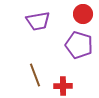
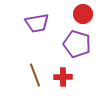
purple trapezoid: moved 1 px left, 2 px down
purple pentagon: moved 2 px left, 1 px up
red cross: moved 9 px up
